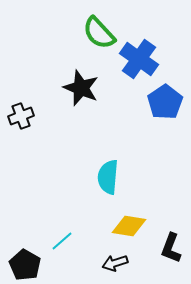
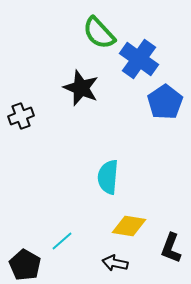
black arrow: rotated 30 degrees clockwise
